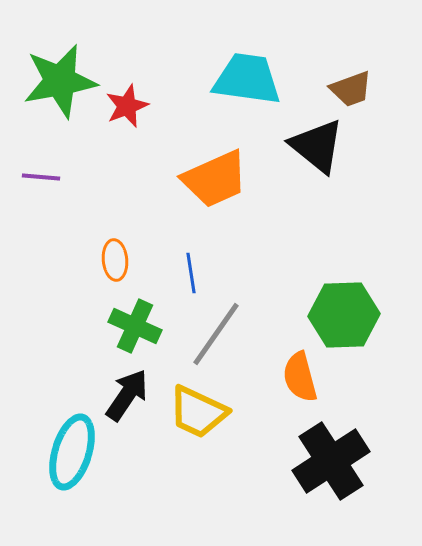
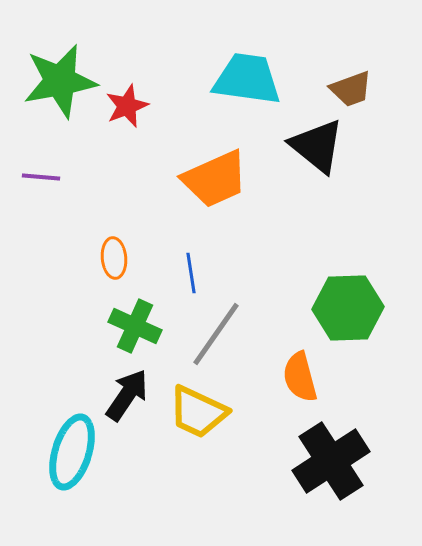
orange ellipse: moved 1 px left, 2 px up
green hexagon: moved 4 px right, 7 px up
